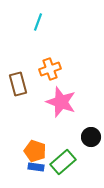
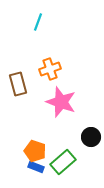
blue rectangle: rotated 14 degrees clockwise
